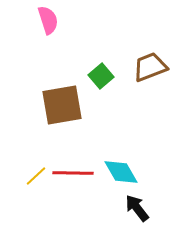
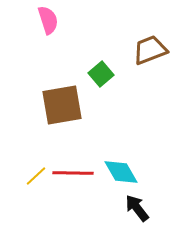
brown trapezoid: moved 17 px up
green square: moved 2 px up
